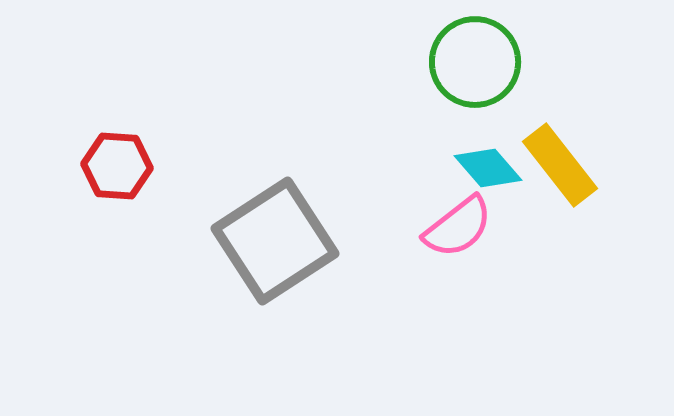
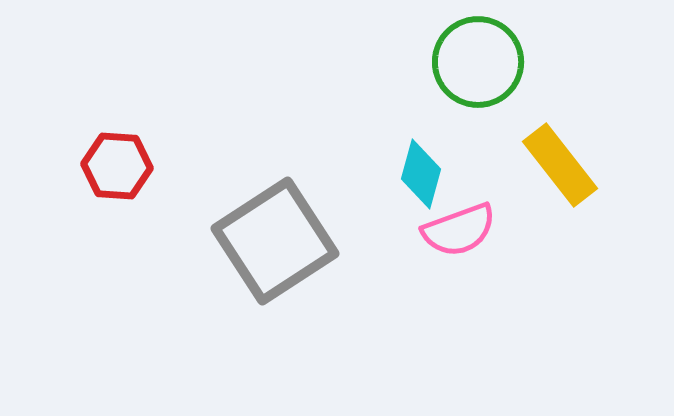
green circle: moved 3 px right
cyan diamond: moved 67 px left, 6 px down; rotated 56 degrees clockwise
pink semicircle: moved 1 px right, 3 px down; rotated 18 degrees clockwise
